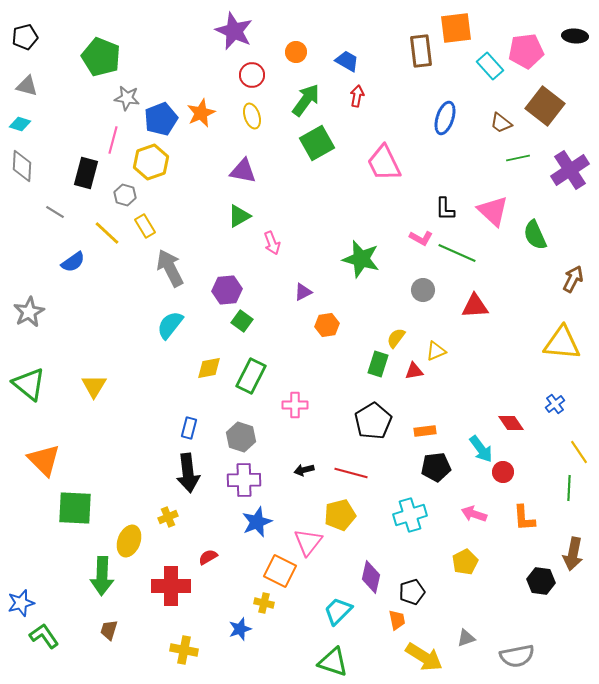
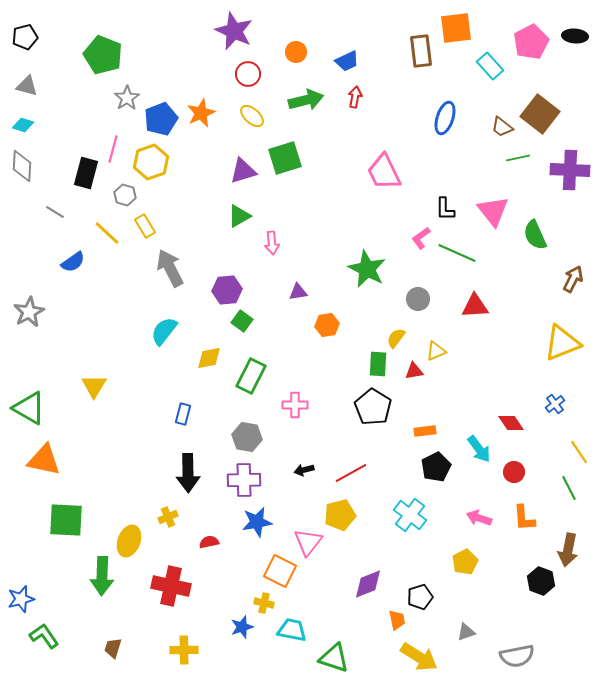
pink pentagon at (526, 51): moved 5 px right, 9 px up; rotated 20 degrees counterclockwise
green pentagon at (101, 57): moved 2 px right, 2 px up
blue trapezoid at (347, 61): rotated 125 degrees clockwise
red circle at (252, 75): moved 4 px left, 1 px up
red arrow at (357, 96): moved 2 px left, 1 px down
gray star at (127, 98): rotated 30 degrees clockwise
green arrow at (306, 100): rotated 40 degrees clockwise
brown square at (545, 106): moved 5 px left, 8 px down
yellow ellipse at (252, 116): rotated 30 degrees counterclockwise
brown trapezoid at (501, 123): moved 1 px right, 4 px down
cyan diamond at (20, 124): moved 3 px right, 1 px down
pink line at (113, 140): moved 9 px down
green square at (317, 143): moved 32 px left, 15 px down; rotated 12 degrees clockwise
pink trapezoid at (384, 163): moved 9 px down
purple cross at (570, 170): rotated 36 degrees clockwise
purple triangle at (243, 171): rotated 28 degrees counterclockwise
pink triangle at (493, 211): rotated 8 degrees clockwise
pink L-shape at (421, 238): rotated 115 degrees clockwise
pink arrow at (272, 243): rotated 15 degrees clockwise
green star at (361, 259): moved 6 px right, 10 px down; rotated 12 degrees clockwise
gray circle at (423, 290): moved 5 px left, 9 px down
purple triangle at (303, 292): moved 5 px left; rotated 18 degrees clockwise
cyan semicircle at (170, 325): moved 6 px left, 6 px down
yellow triangle at (562, 343): rotated 27 degrees counterclockwise
green rectangle at (378, 364): rotated 15 degrees counterclockwise
yellow diamond at (209, 368): moved 10 px up
green triangle at (29, 384): moved 24 px down; rotated 9 degrees counterclockwise
black pentagon at (373, 421): moved 14 px up; rotated 9 degrees counterclockwise
blue rectangle at (189, 428): moved 6 px left, 14 px up
gray hexagon at (241, 437): moved 6 px right; rotated 8 degrees counterclockwise
cyan arrow at (481, 449): moved 2 px left
orange triangle at (44, 460): rotated 33 degrees counterclockwise
black pentagon at (436, 467): rotated 20 degrees counterclockwise
red circle at (503, 472): moved 11 px right
black arrow at (188, 473): rotated 6 degrees clockwise
red line at (351, 473): rotated 44 degrees counterclockwise
green line at (569, 488): rotated 30 degrees counterclockwise
green square at (75, 508): moved 9 px left, 12 px down
pink arrow at (474, 514): moved 5 px right, 4 px down
cyan cross at (410, 515): rotated 36 degrees counterclockwise
blue star at (257, 522): rotated 12 degrees clockwise
brown arrow at (573, 554): moved 5 px left, 4 px up
red semicircle at (208, 557): moved 1 px right, 15 px up; rotated 18 degrees clockwise
purple diamond at (371, 577): moved 3 px left, 7 px down; rotated 56 degrees clockwise
black hexagon at (541, 581): rotated 12 degrees clockwise
red cross at (171, 586): rotated 12 degrees clockwise
black pentagon at (412, 592): moved 8 px right, 5 px down
blue star at (21, 603): moved 4 px up
cyan trapezoid at (338, 611): moved 46 px left, 19 px down; rotated 56 degrees clockwise
blue star at (240, 629): moved 2 px right, 2 px up
brown trapezoid at (109, 630): moved 4 px right, 18 px down
gray triangle at (466, 638): moved 6 px up
yellow cross at (184, 650): rotated 12 degrees counterclockwise
yellow arrow at (424, 657): moved 5 px left
green triangle at (333, 662): moved 1 px right, 4 px up
